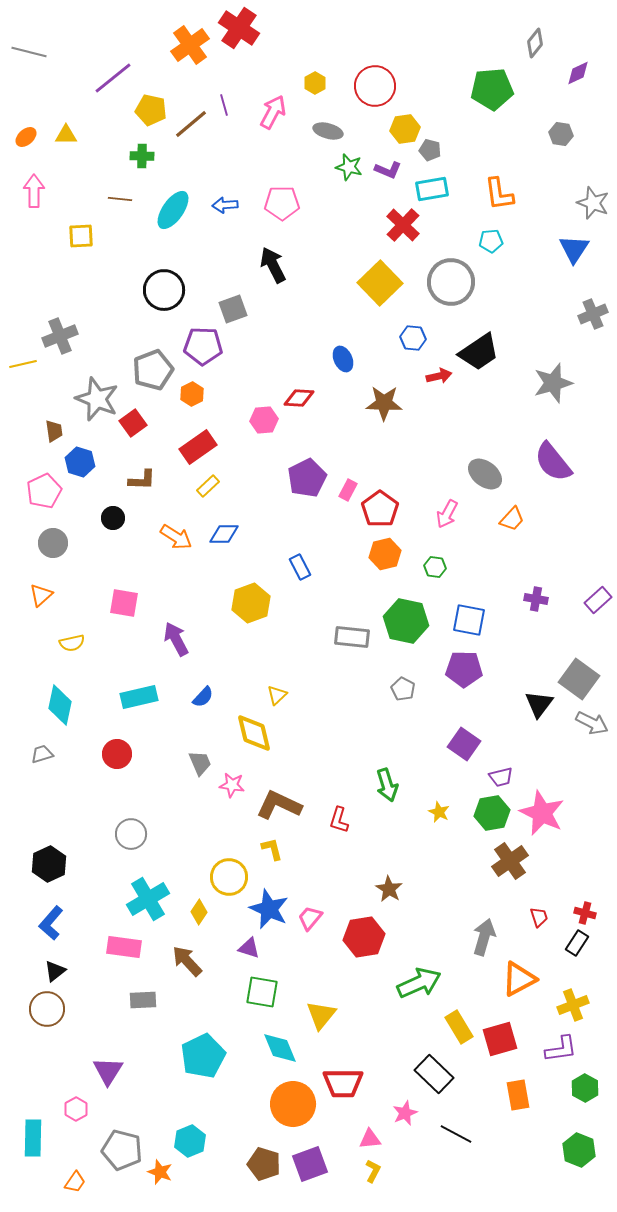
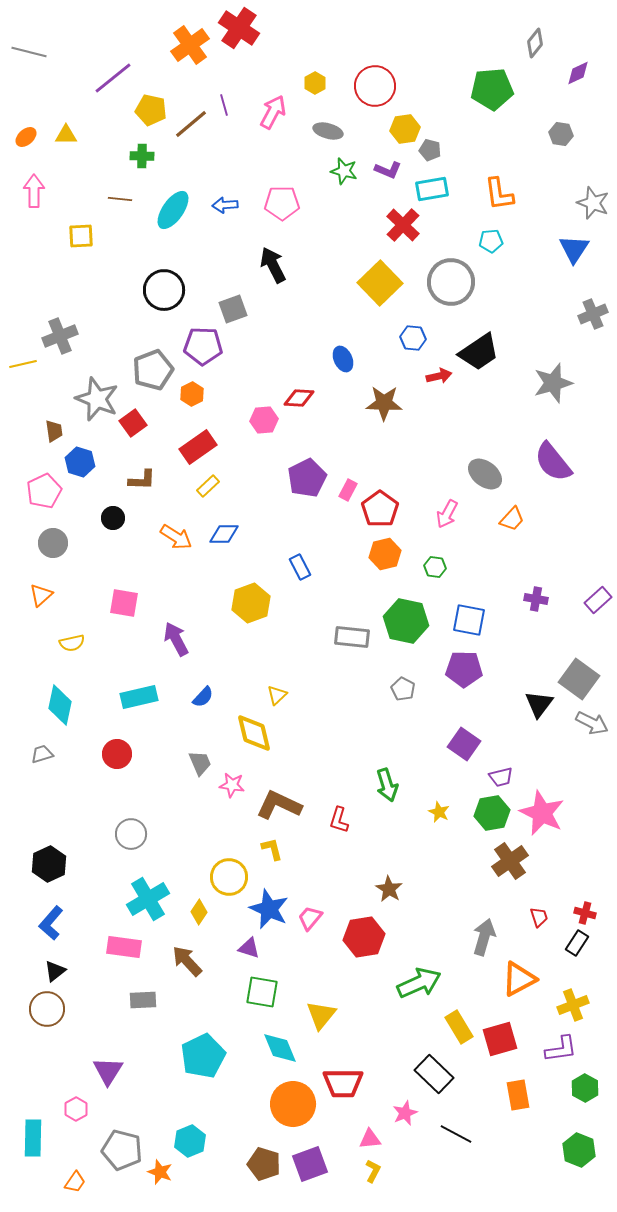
green star at (349, 167): moved 5 px left, 4 px down
